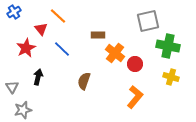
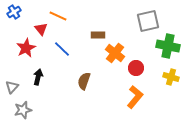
orange line: rotated 18 degrees counterclockwise
red circle: moved 1 px right, 4 px down
gray triangle: rotated 16 degrees clockwise
